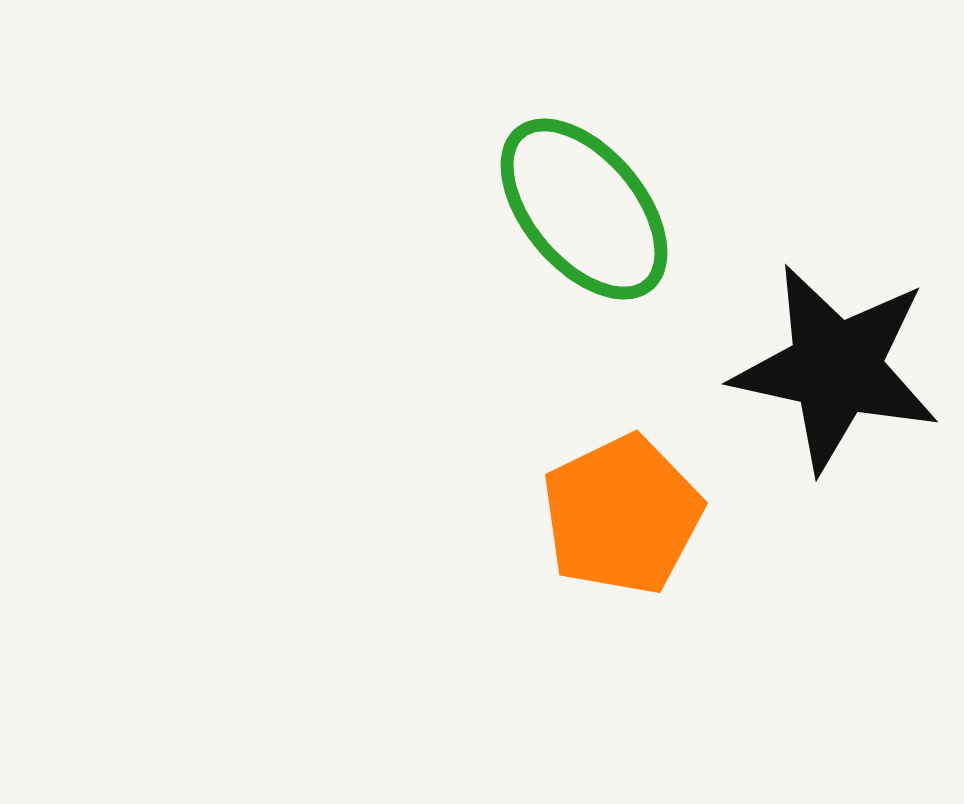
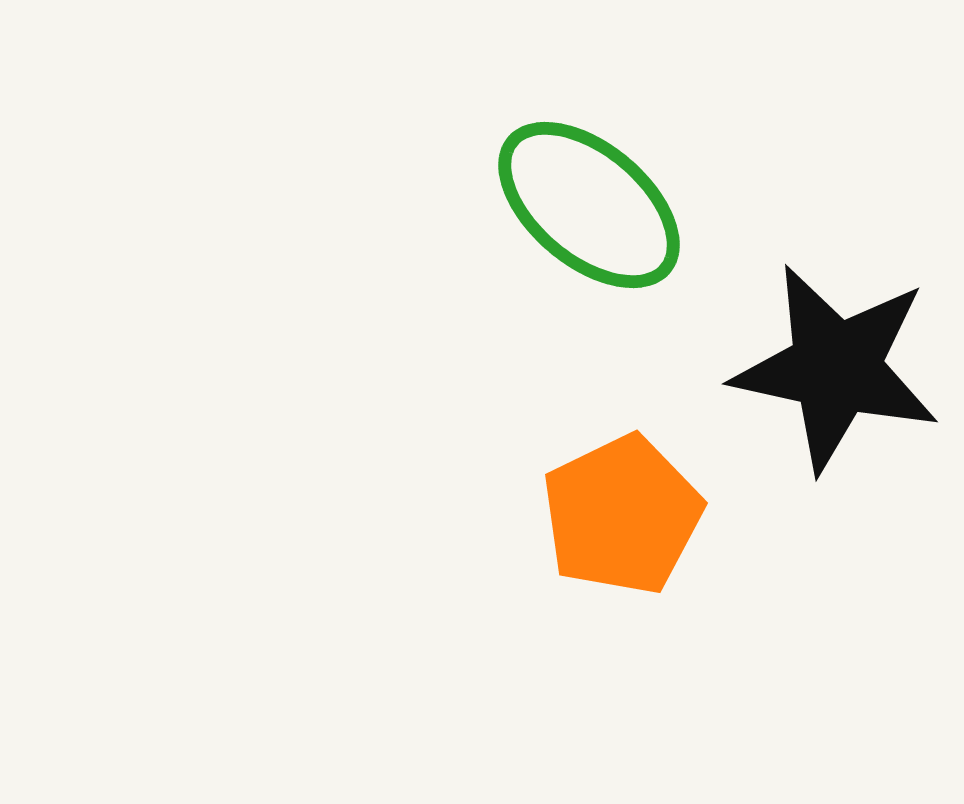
green ellipse: moved 5 px right, 4 px up; rotated 10 degrees counterclockwise
